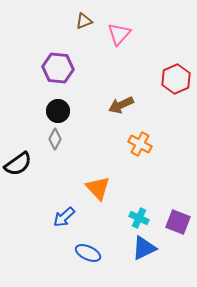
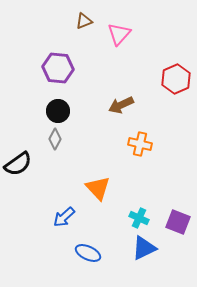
orange cross: rotated 15 degrees counterclockwise
